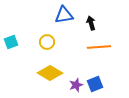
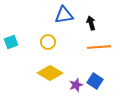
yellow circle: moved 1 px right
blue square: moved 3 px up; rotated 35 degrees counterclockwise
